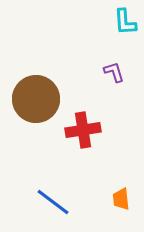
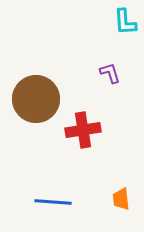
purple L-shape: moved 4 px left, 1 px down
blue line: rotated 33 degrees counterclockwise
